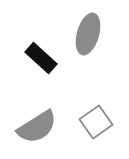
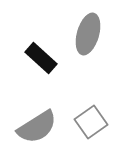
gray square: moved 5 px left
